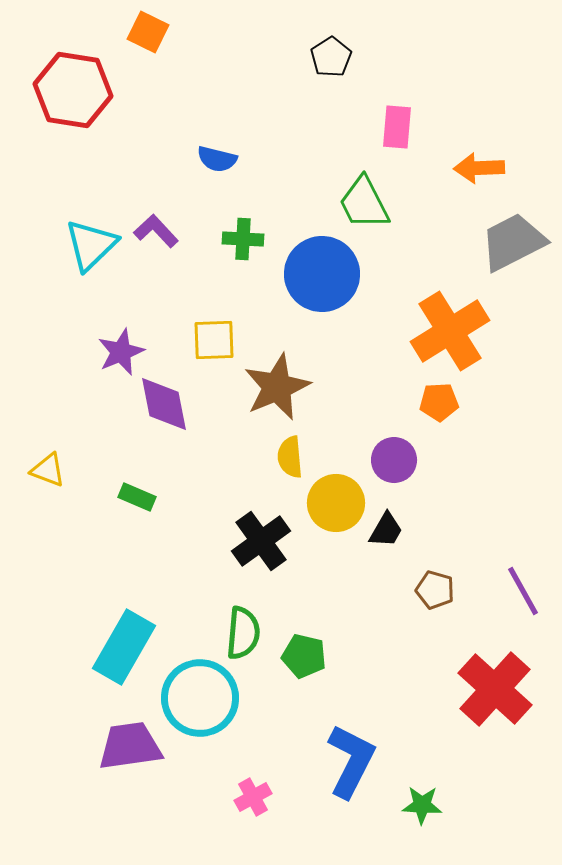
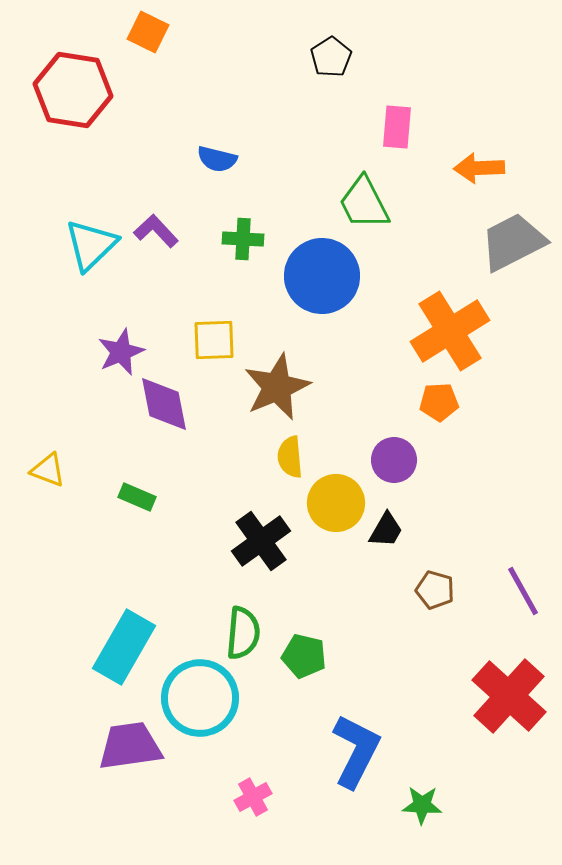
blue circle: moved 2 px down
red cross: moved 14 px right, 7 px down
blue L-shape: moved 5 px right, 10 px up
